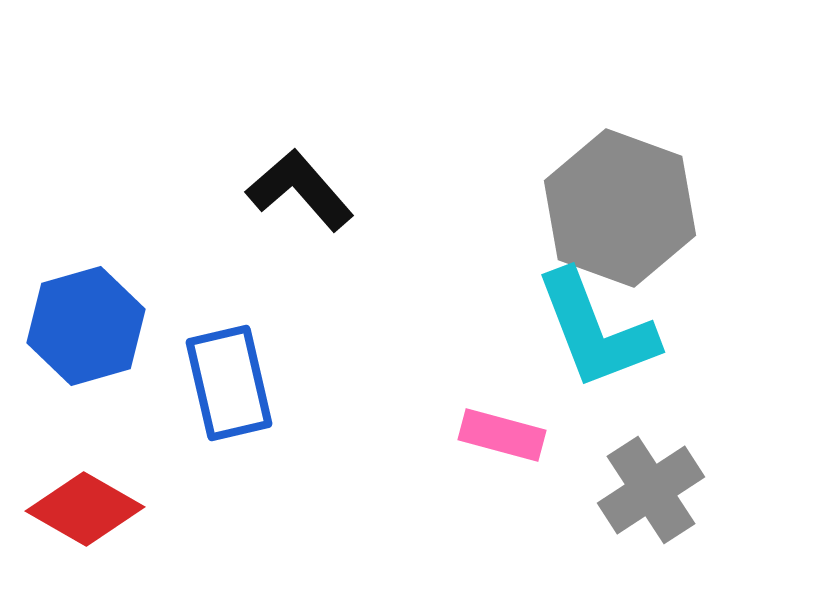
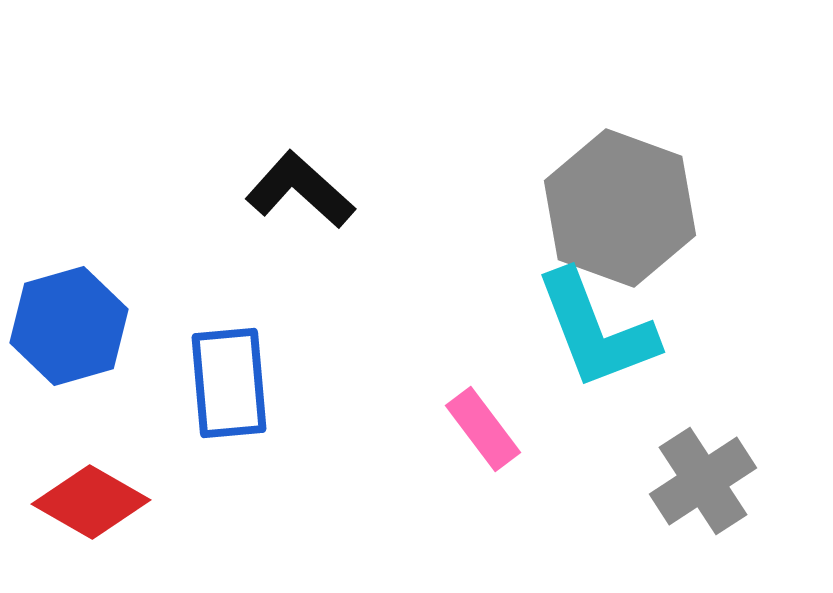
black L-shape: rotated 7 degrees counterclockwise
blue hexagon: moved 17 px left
blue rectangle: rotated 8 degrees clockwise
pink rectangle: moved 19 px left, 6 px up; rotated 38 degrees clockwise
gray cross: moved 52 px right, 9 px up
red diamond: moved 6 px right, 7 px up
